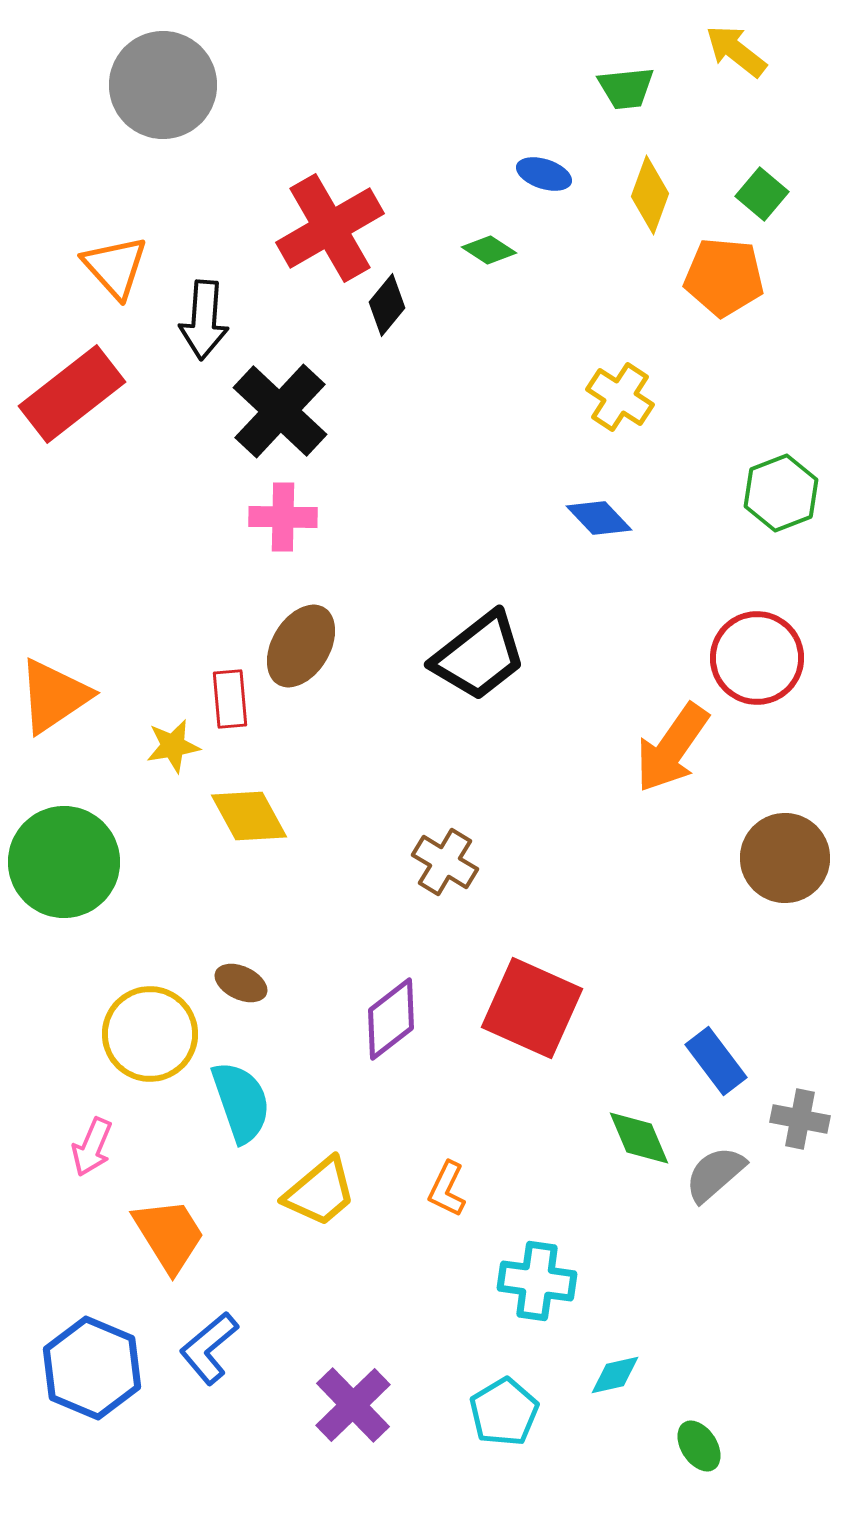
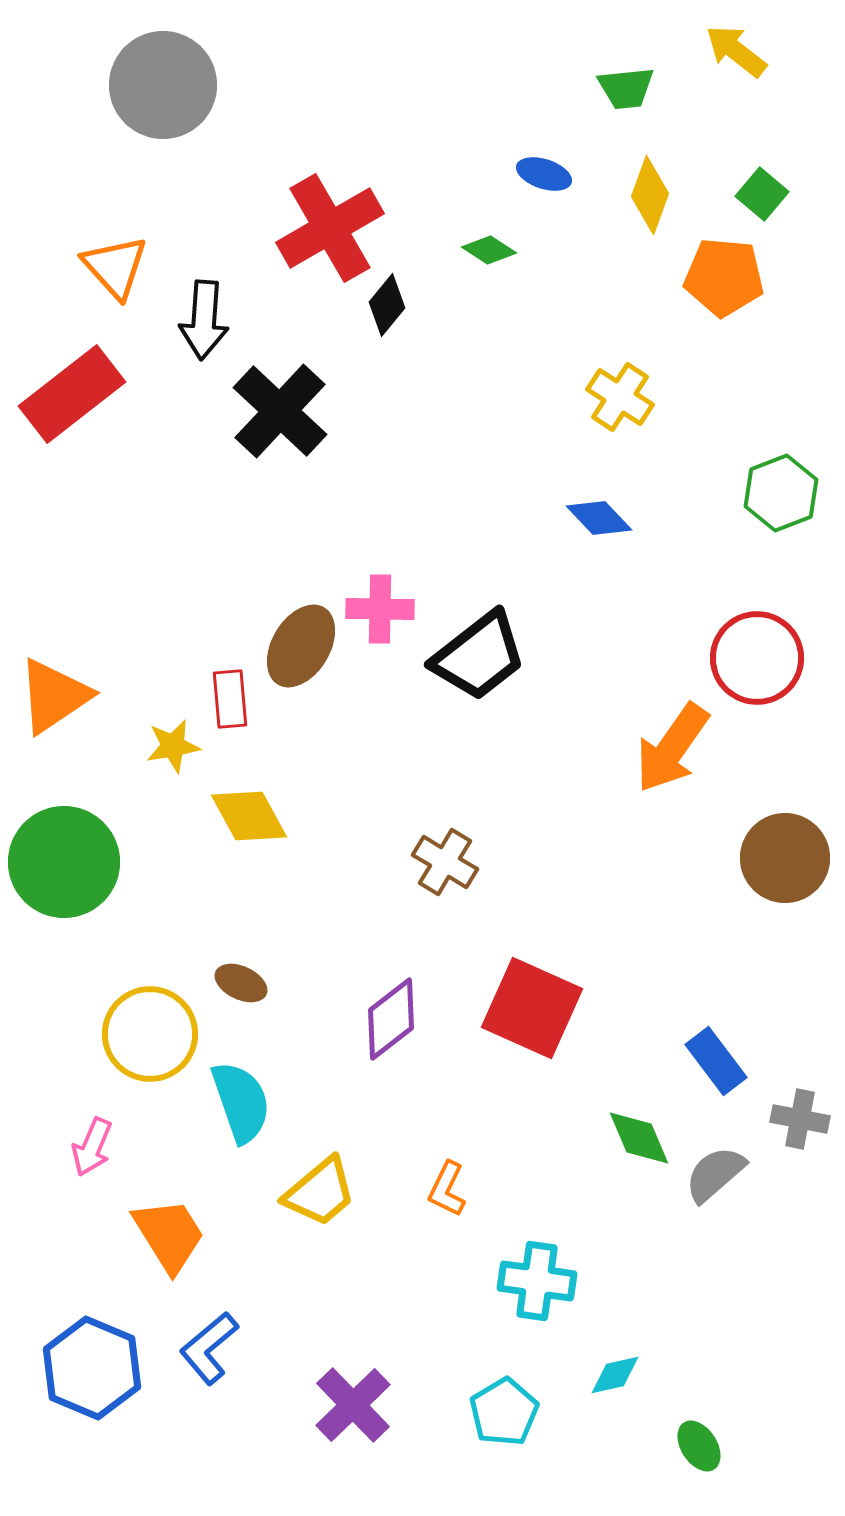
pink cross at (283, 517): moved 97 px right, 92 px down
